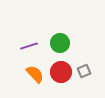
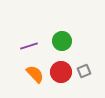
green circle: moved 2 px right, 2 px up
